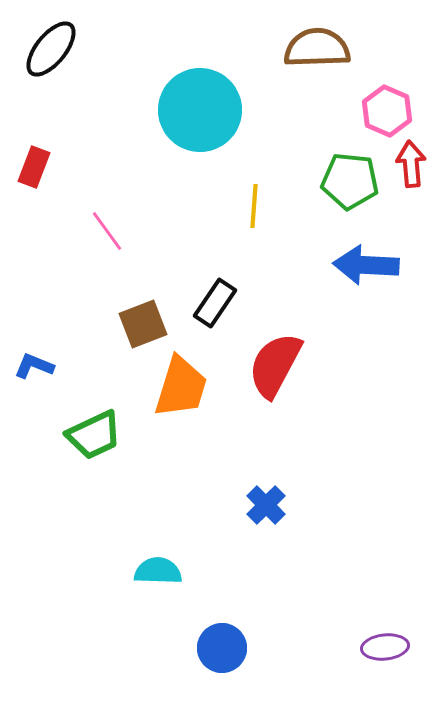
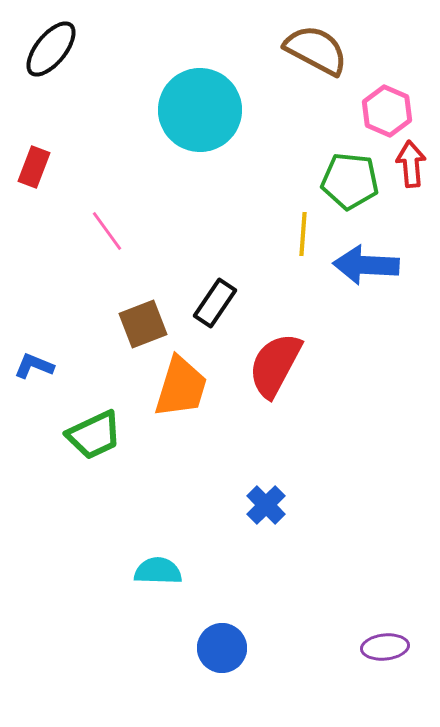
brown semicircle: moved 1 px left, 2 px down; rotated 30 degrees clockwise
yellow line: moved 49 px right, 28 px down
